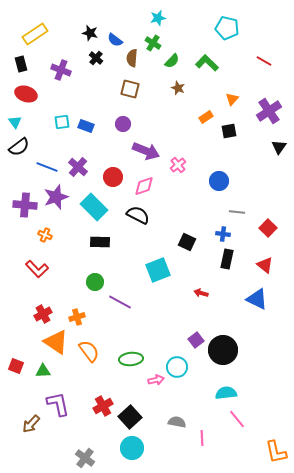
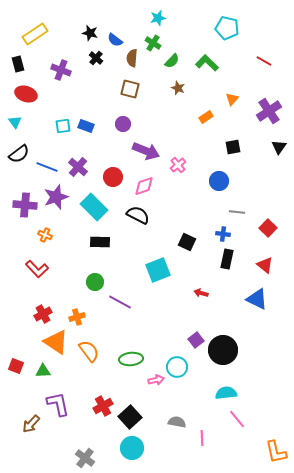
black rectangle at (21, 64): moved 3 px left
cyan square at (62, 122): moved 1 px right, 4 px down
black square at (229, 131): moved 4 px right, 16 px down
black semicircle at (19, 147): moved 7 px down
